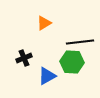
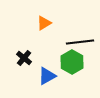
black cross: rotated 28 degrees counterclockwise
green hexagon: rotated 25 degrees clockwise
